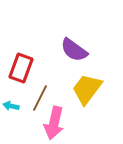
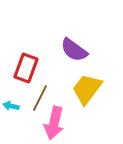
red rectangle: moved 5 px right
